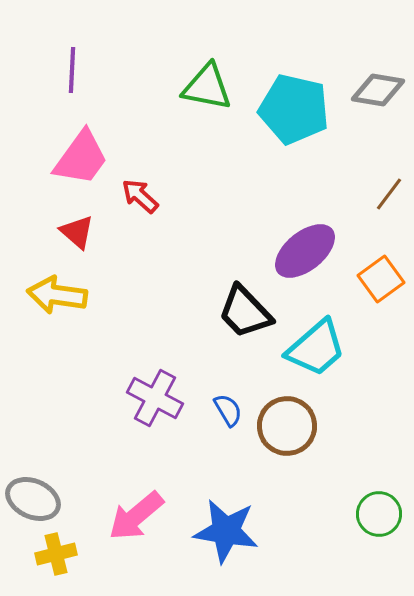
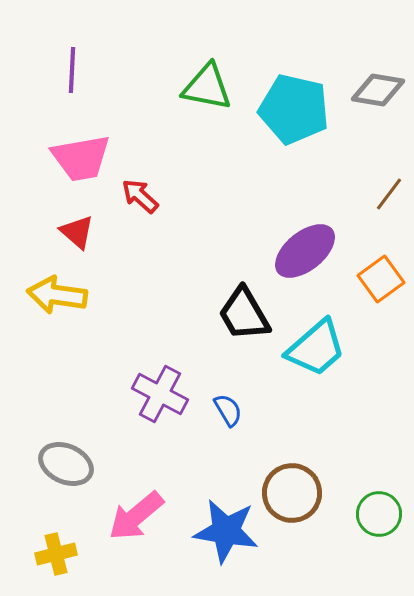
pink trapezoid: rotated 44 degrees clockwise
black trapezoid: moved 1 px left, 2 px down; rotated 14 degrees clockwise
purple cross: moved 5 px right, 4 px up
brown circle: moved 5 px right, 67 px down
gray ellipse: moved 33 px right, 35 px up
